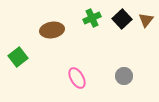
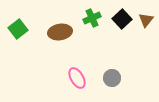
brown ellipse: moved 8 px right, 2 px down
green square: moved 28 px up
gray circle: moved 12 px left, 2 px down
